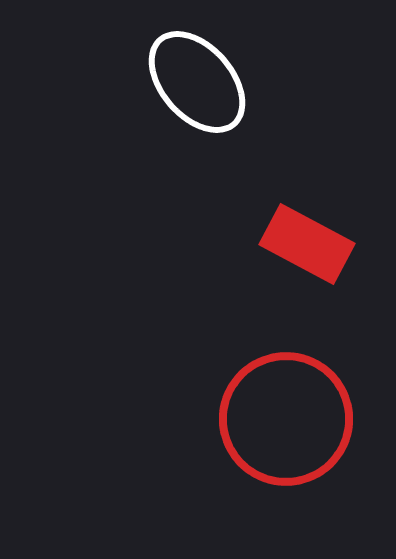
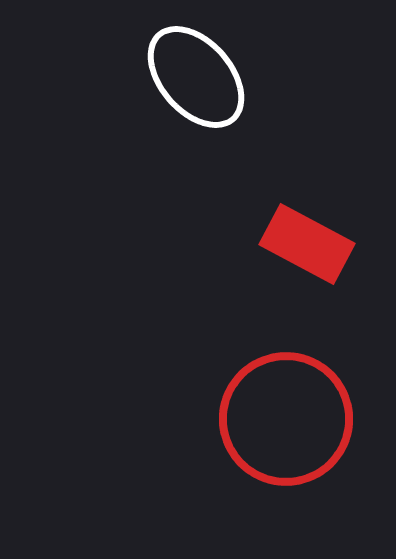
white ellipse: moved 1 px left, 5 px up
